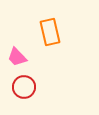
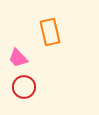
pink trapezoid: moved 1 px right, 1 px down
